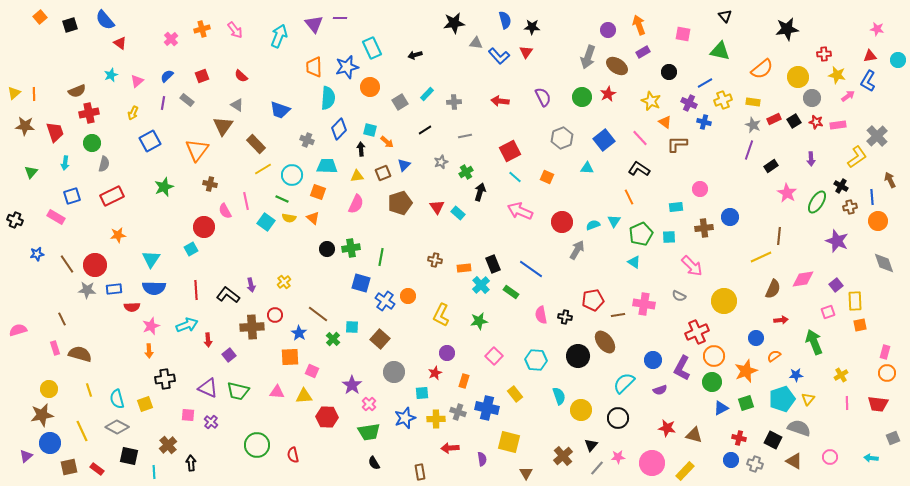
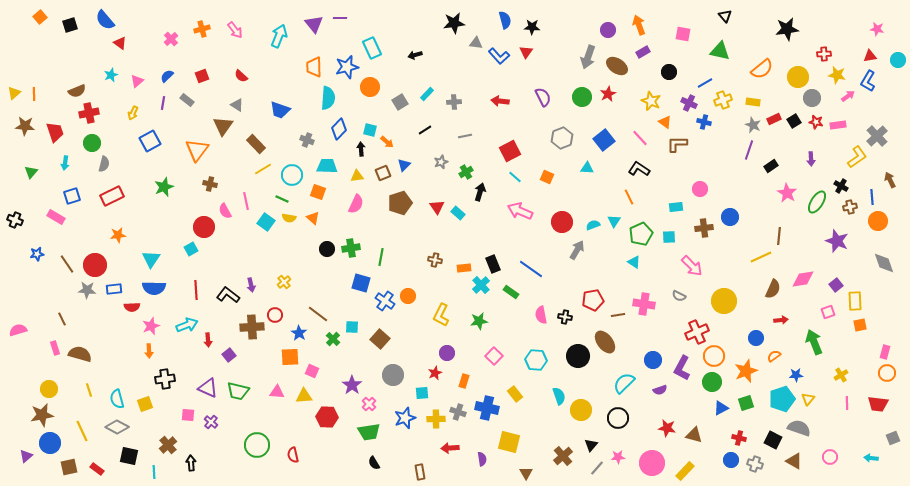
gray circle at (394, 372): moved 1 px left, 3 px down
